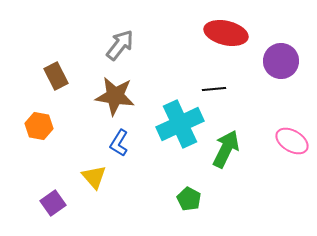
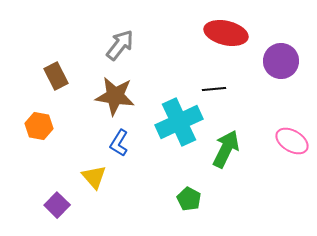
cyan cross: moved 1 px left, 2 px up
purple square: moved 4 px right, 2 px down; rotated 10 degrees counterclockwise
